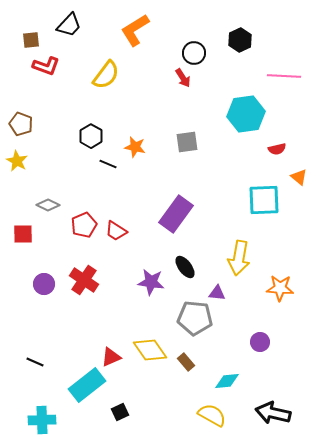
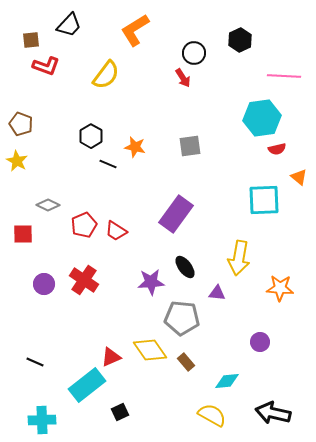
cyan hexagon at (246, 114): moved 16 px right, 4 px down
gray square at (187, 142): moved 3 px right, 4 px down
purple star at (151, 282): rotated 12 degrees counterclockwise
gray pentagon at (195, 318): moved 13 px left
